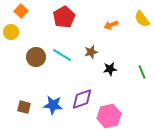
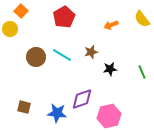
yellow circle: moved 1 px left, 3 px up
blue star: moved 4 px right, 8 px down
